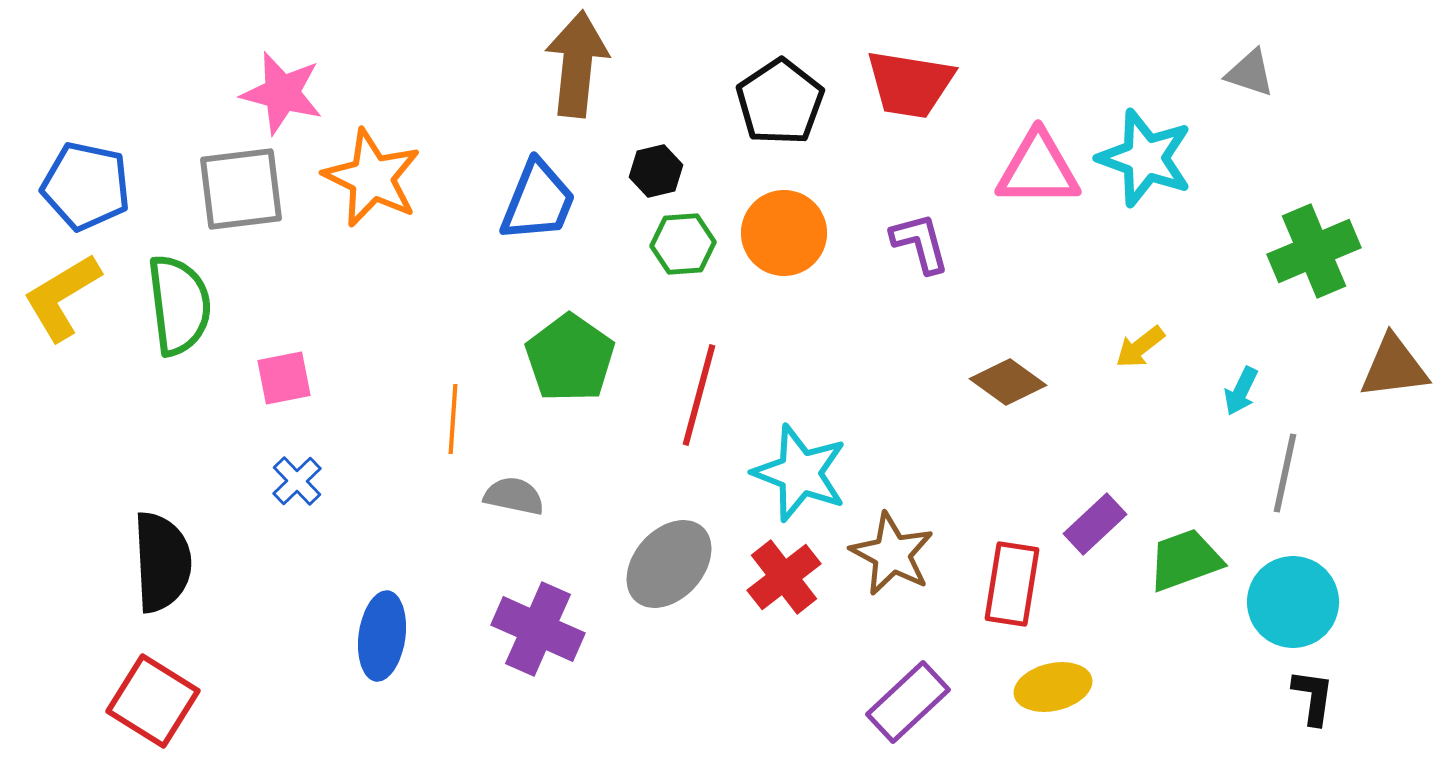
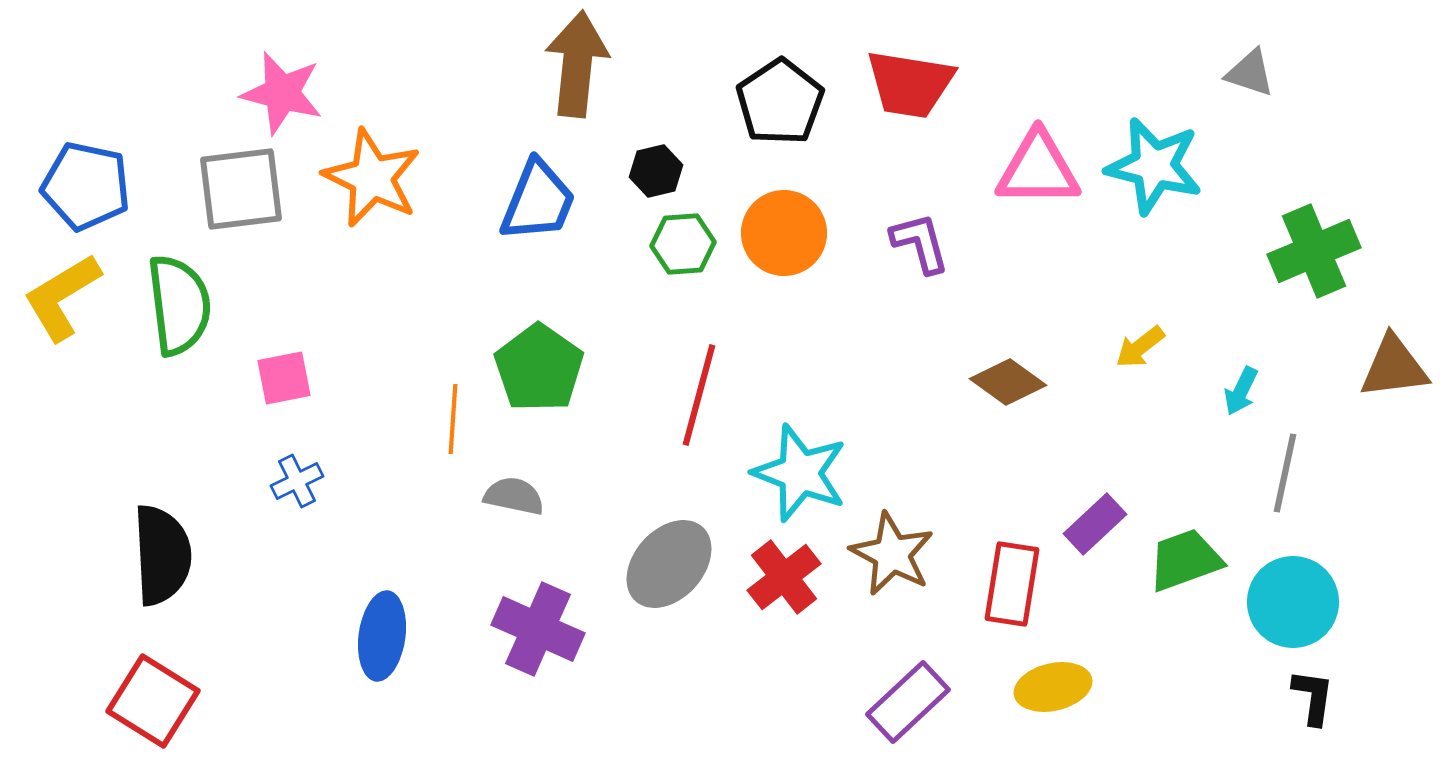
cyan star at (1145, 158): moved 9 px right, 8 px down; rotated 6 degrees counterclockwise
green pentagon at (570, 358): moved 31 px left, 10 px down
blue cross at (297, 481): rotated 18 degrees clockwise
black semicircle at (162, 562): moved 7 px up
